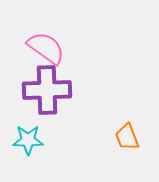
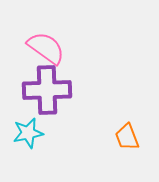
cyan star: moved 7 px up; rotated 12 degrees counterclockwise
